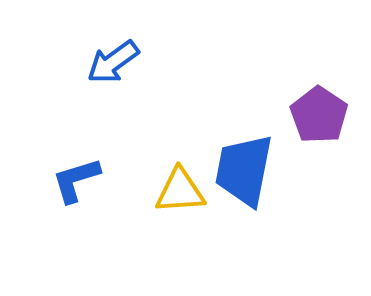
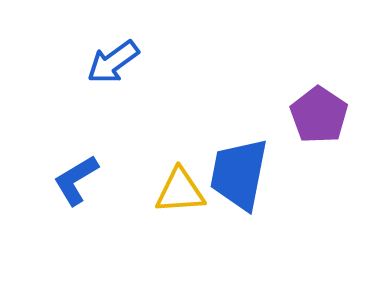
blue trapezoid: moved 5 px left, 4 px down
blue L-shape: rotated 14 degrees counterclockwise
